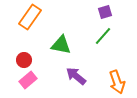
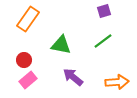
purple square: moved 1 px left, 1 px up
orange rectangle: moved 2 px left, 2 px down
green line: moved 5 px down; rotated 12 degrees clockwise
purple arrow: moved 3 px left, 1 px down
orange arrow: rotated 75 degrees counterclockwise
